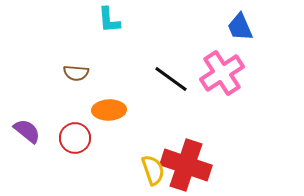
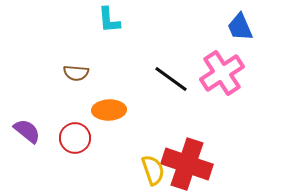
red cross: moved 1 px right, 1 px up
